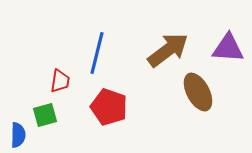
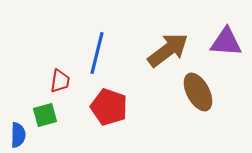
purple triangle: moved 2 px left, 6 px up
